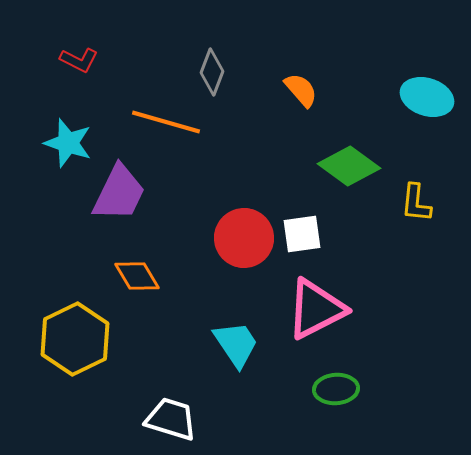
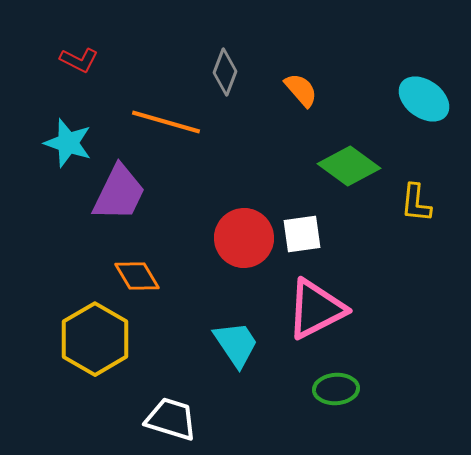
gray diamond: moved 13 px right
cyan ellipse: moved 3 px left, 2 px down; rotated 18 degrees clockwise
yellow hexagon: moved 20 px right; rotated 4 degrees counterclockwise
